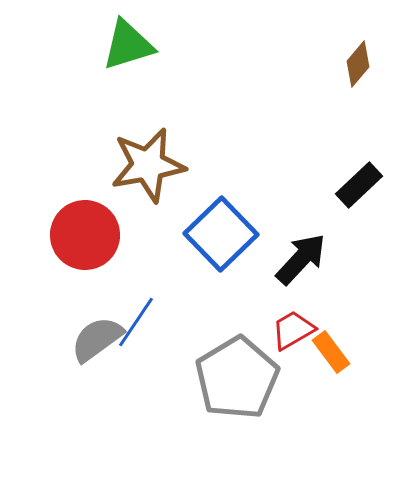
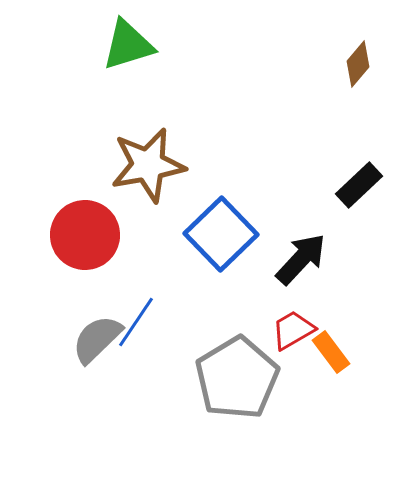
gray semicircle: rotated 8 degrees counterclockwise
